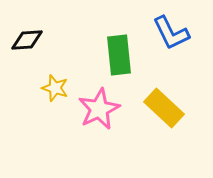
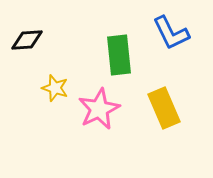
yellow rectangle: rotated 24 degrees clockwise
